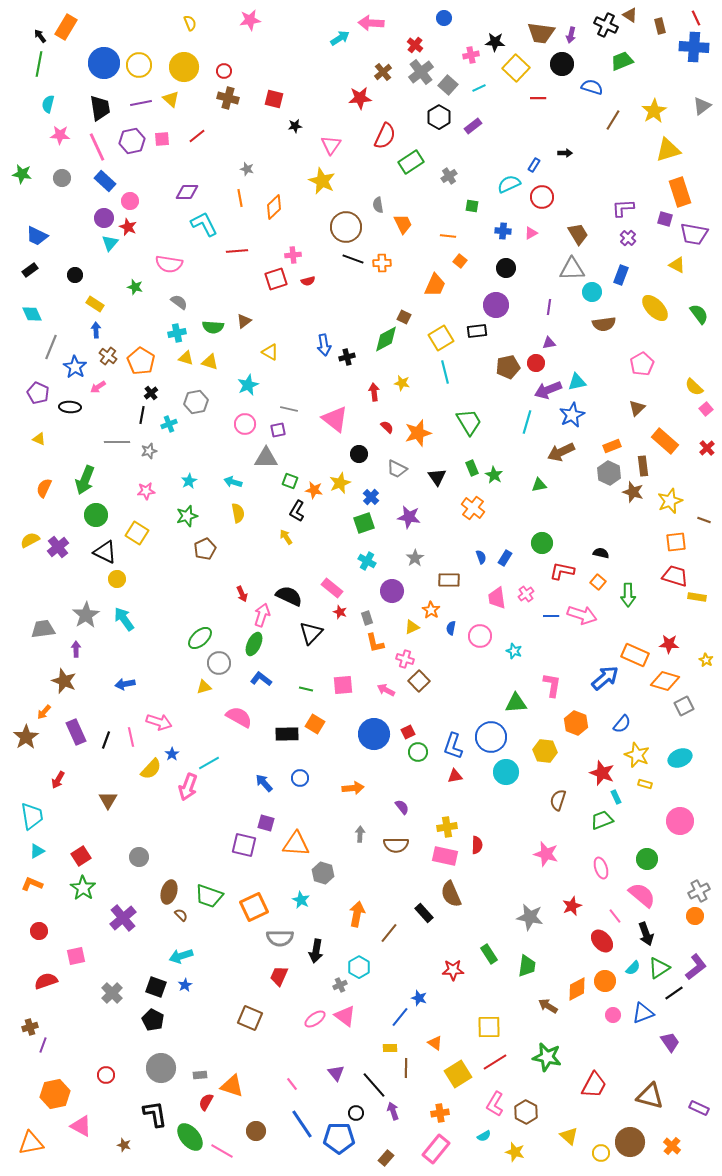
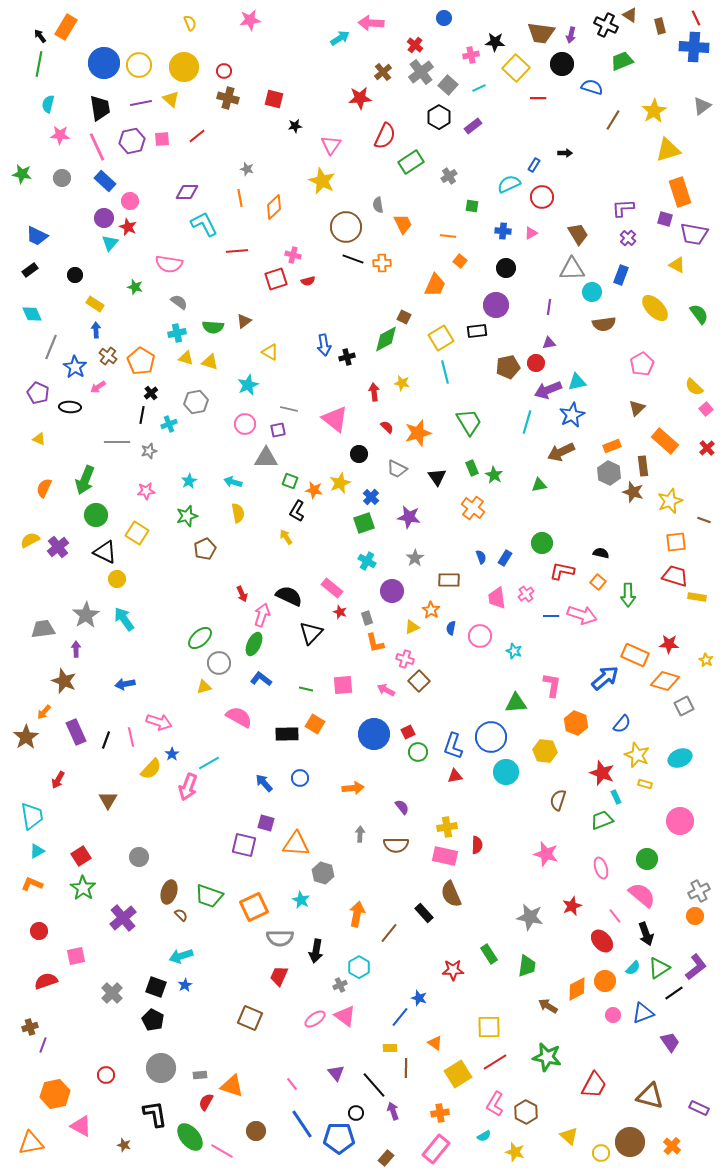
pink cross at (293, 255): rotated 21 degrees clockwise
